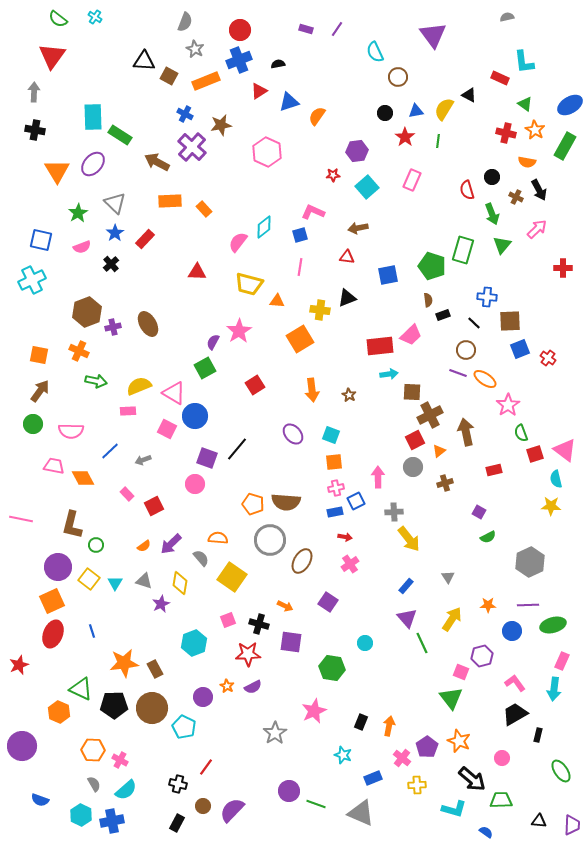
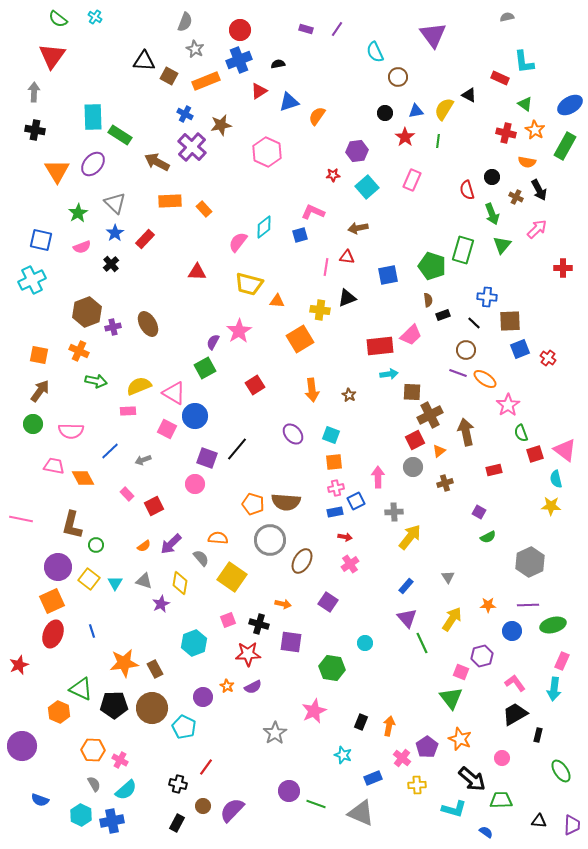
pink line at (300, 267): moved 26 px right
yellow arrow at (409, 539): moved 1 px right, 2 px up; rotated 104 degrees counterclockwise
orange arrow at (285, 606): moved 2 px left, 2 px up; rotated 14 degrees counterclockwise
orange star at (459, 741): moved 1 px right, 2 px up
